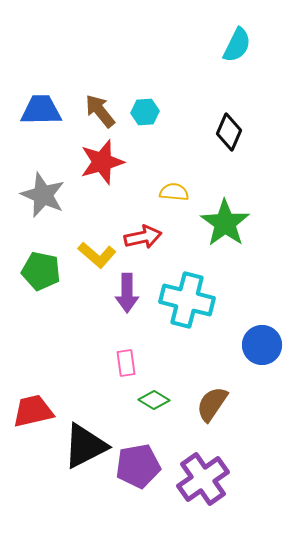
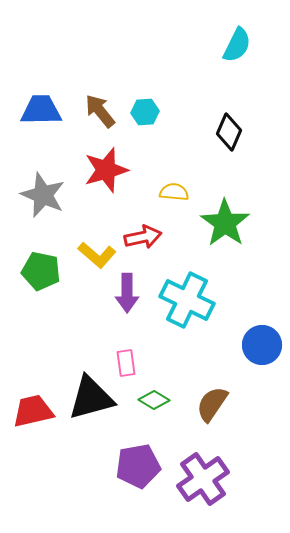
red star: moved 4 px right, 8 px down
cyan cross: rotated 12 degrees clockwise
black triangle: moved 6 px right, 48 px up; rotated 12 degrees clockwise
